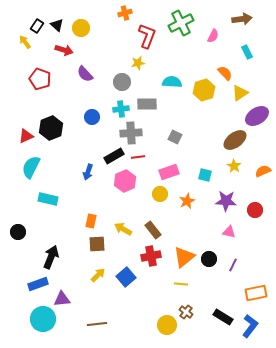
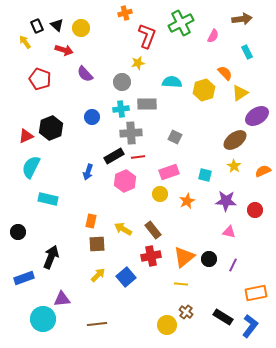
black rectangle at (37, 26): rotated 56 degrees counterclockwise
blue rectangle at (38, 284): moved 14 px left, 6 px up
